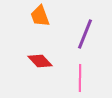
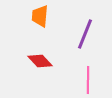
orange trapezoid: rotated 25 degrees clockwise
pink line: moved 8 px right, 2 px down
